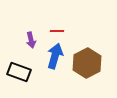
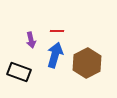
blue arrow: moved 1 px up
